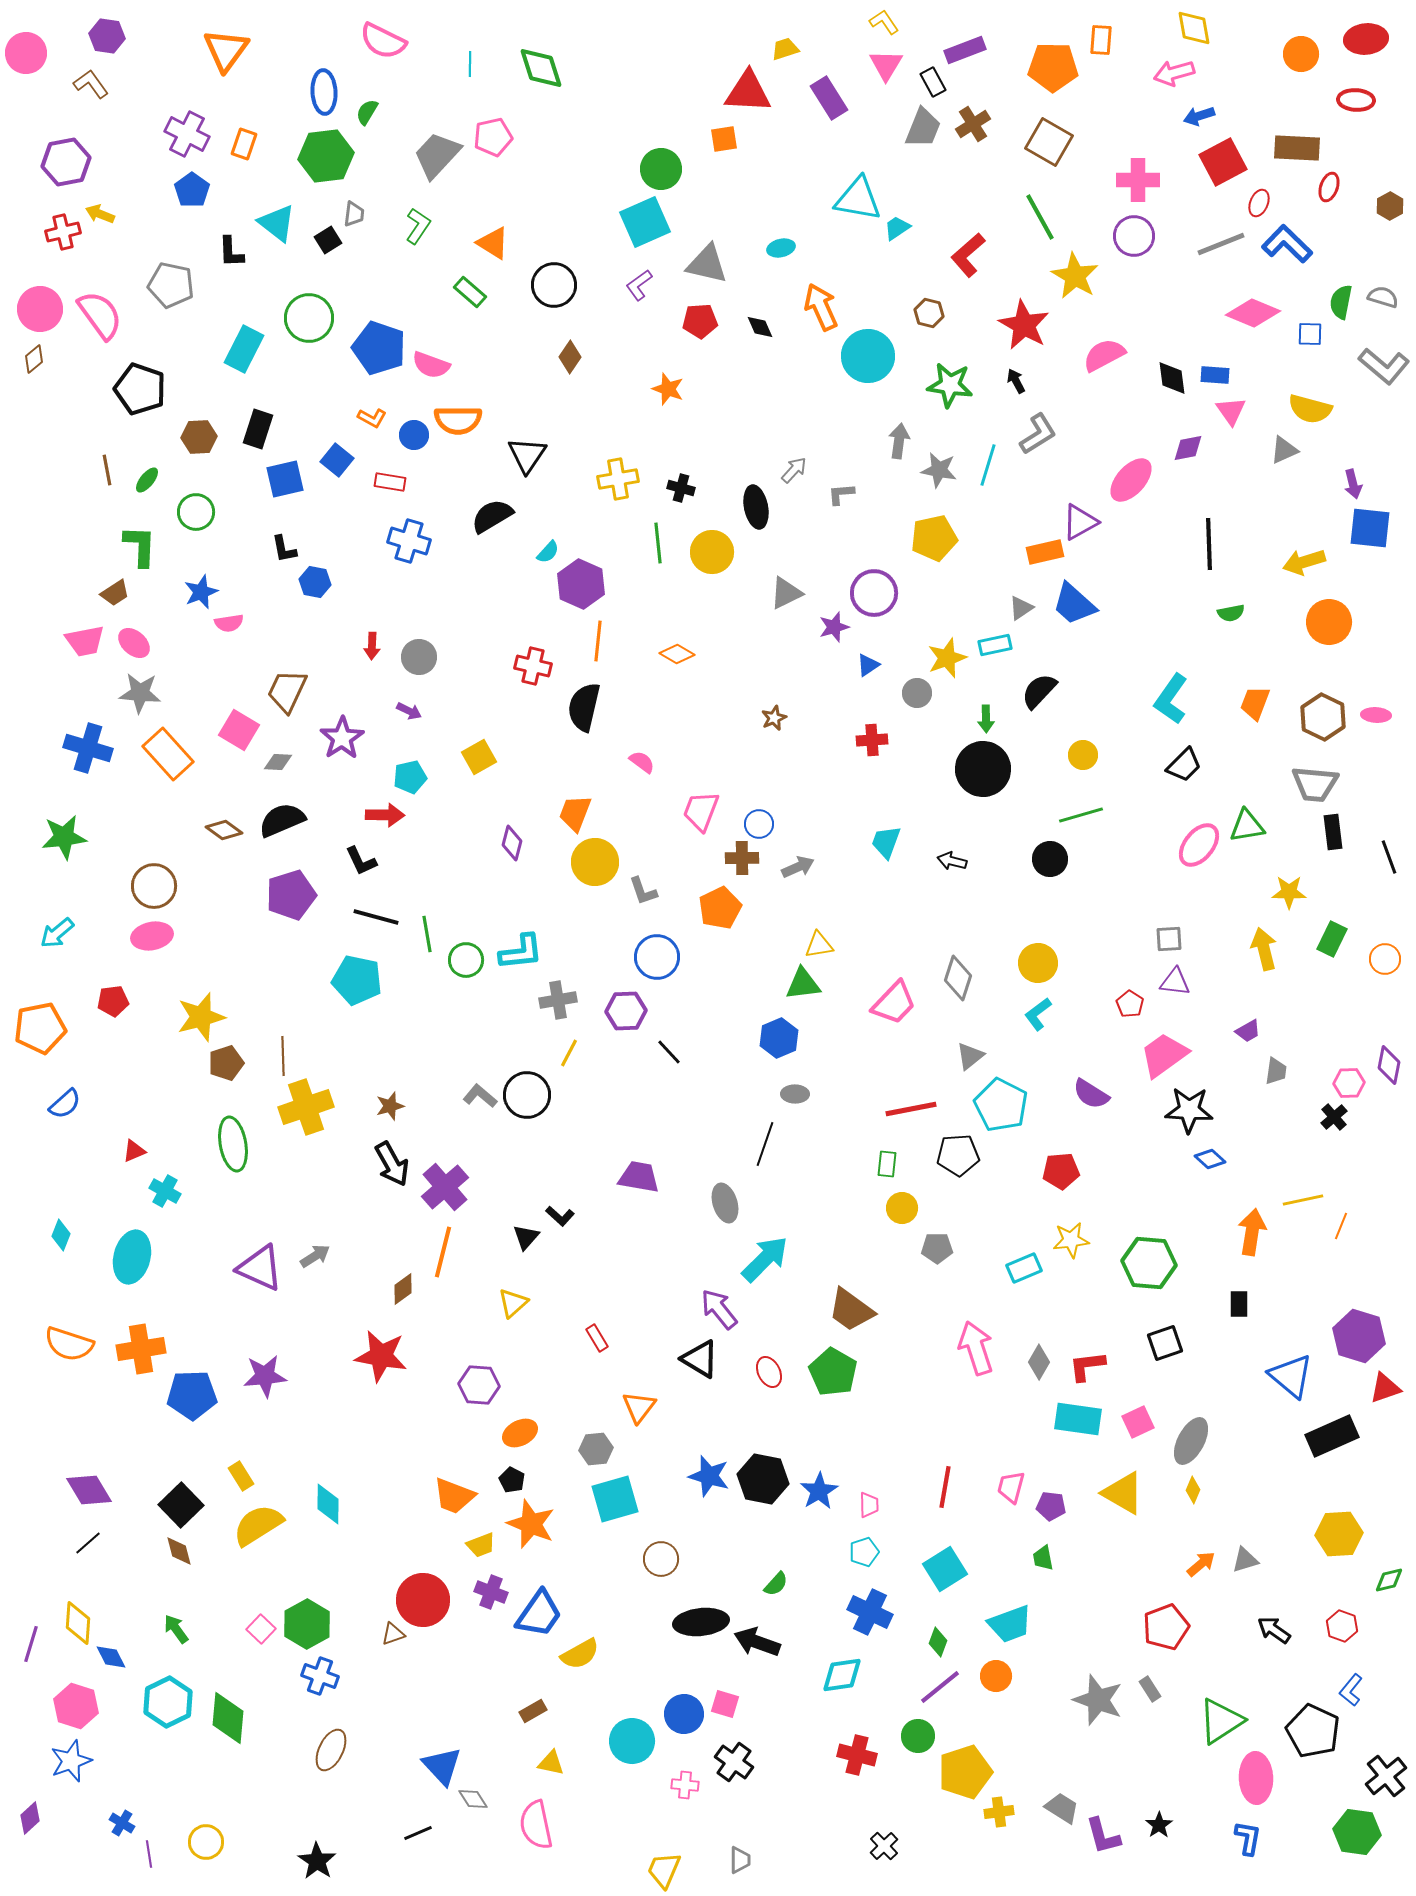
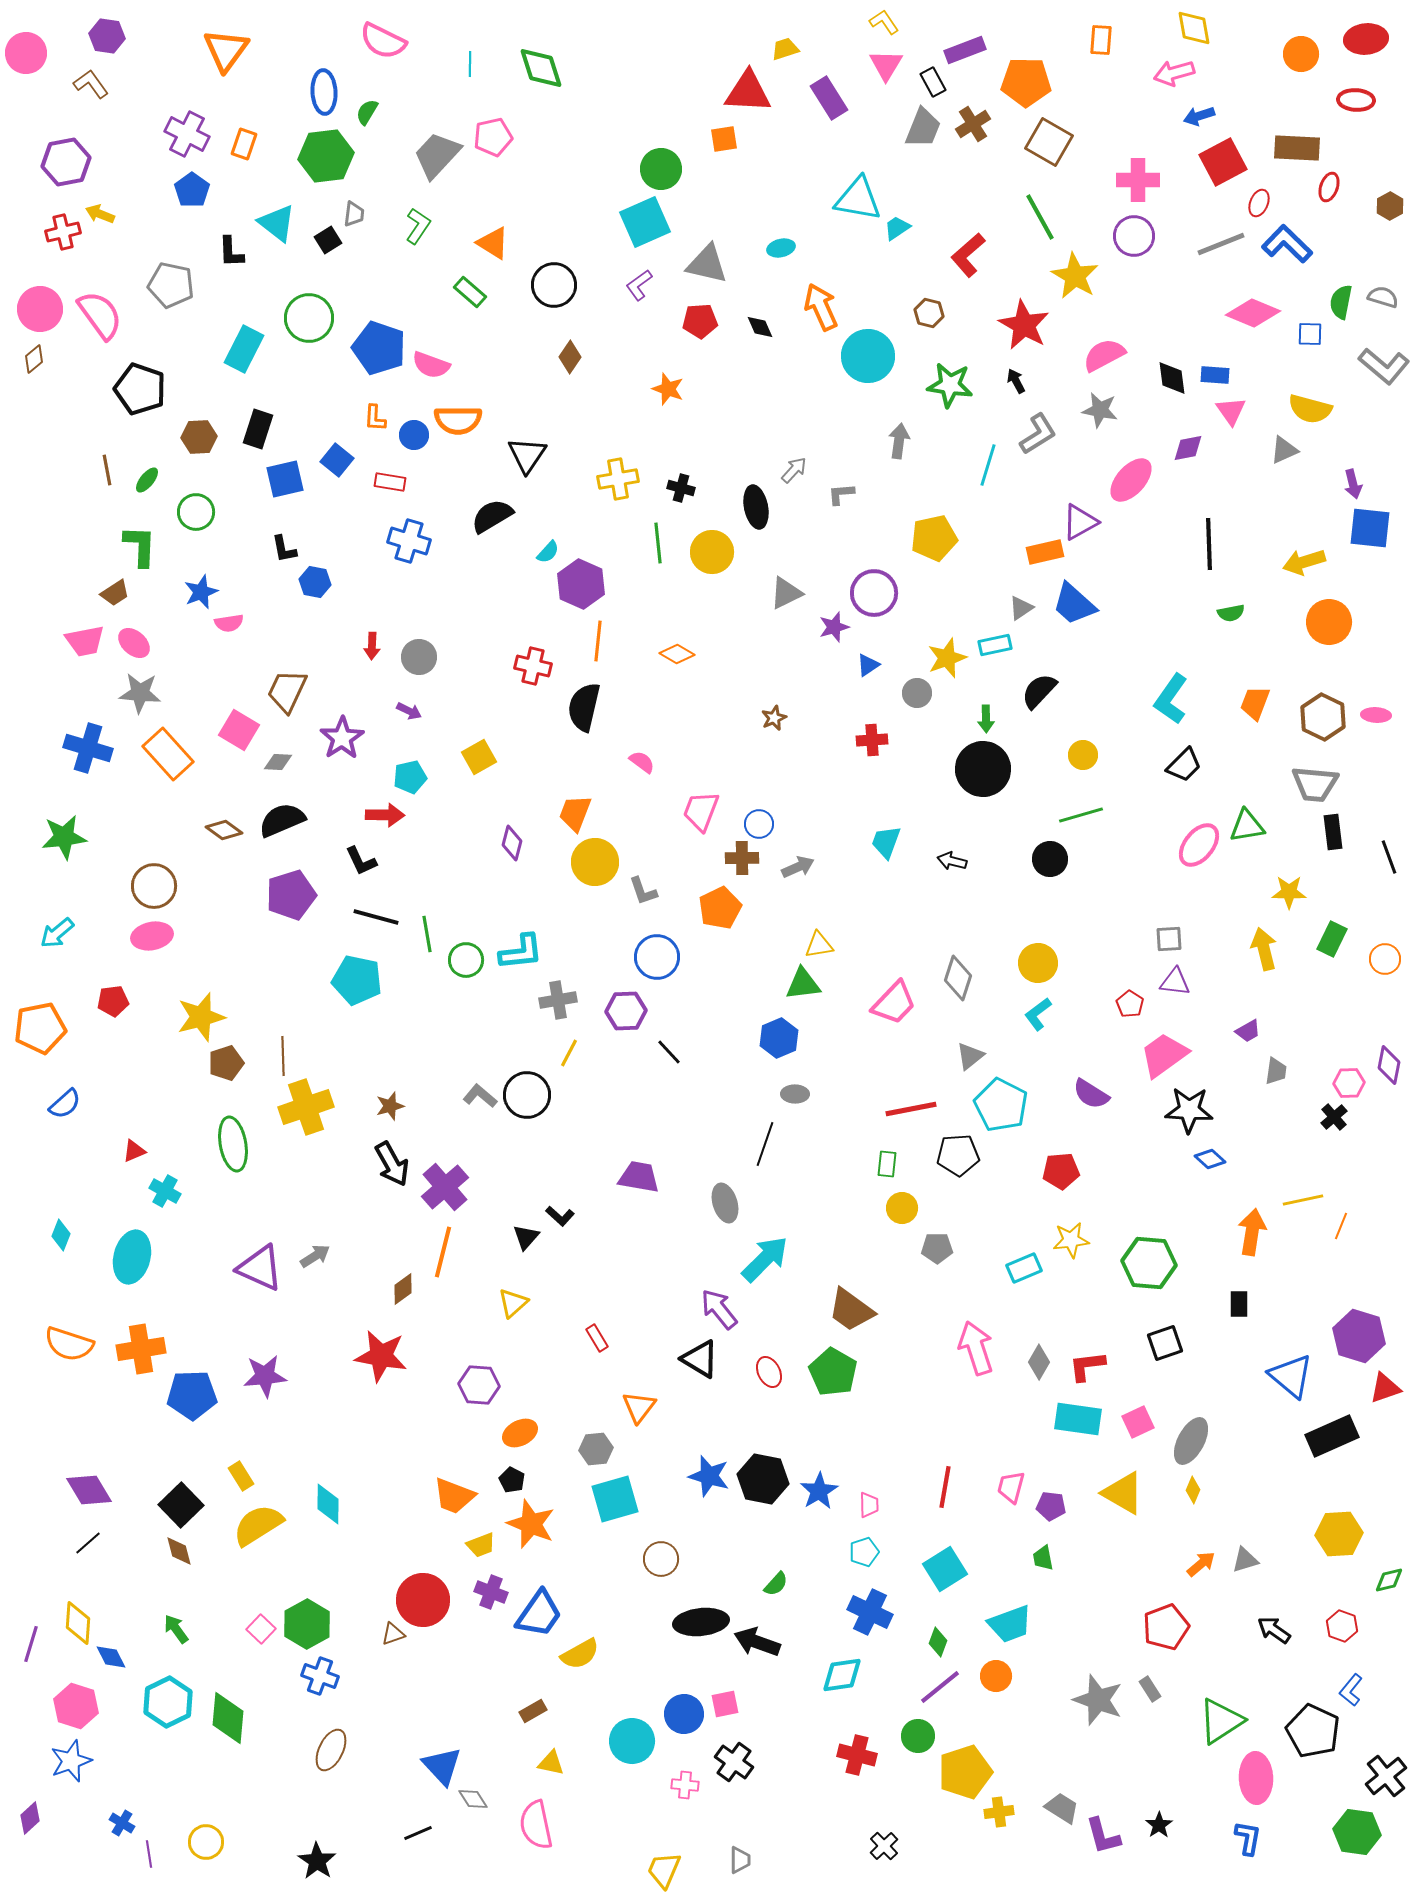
orange pentagon at (1053, 67): moved 27 px left, 15 px down
orange L-shape at (372, 418): moved 3 px right; rotated 64 degrees clockwise
gray star at (939, 470): moved 161 px right, 60 px up
pink square at (725, 1704): rotated 28 degrees counterclockwise
